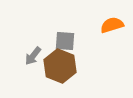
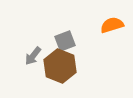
gray square: rotated 25 degrees counterclockwise
